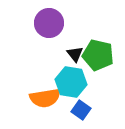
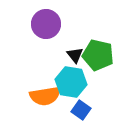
purple circle: moved 3 px left, 1 px down
black triangle: moved 1 px down
orange semicircle: moved 2 px up
